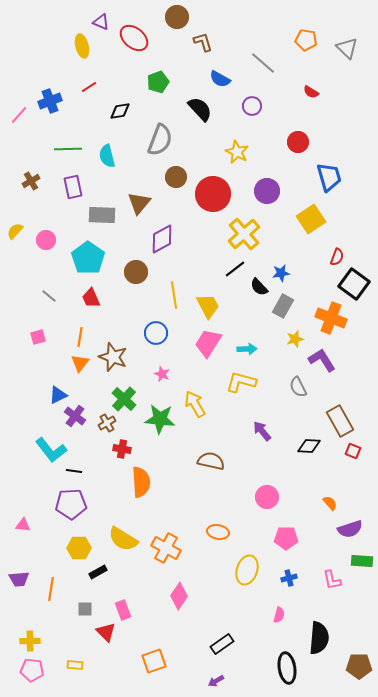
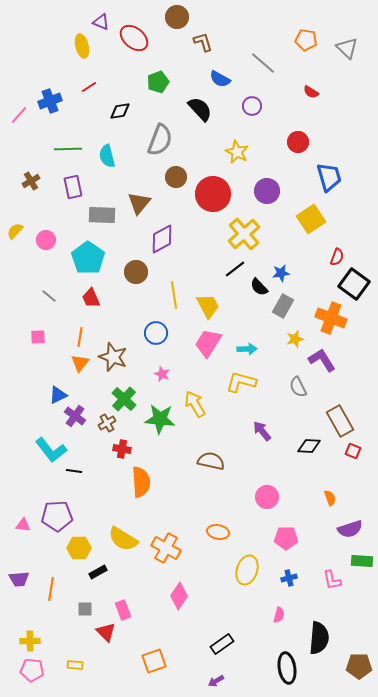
pink square at (38, 337): rotated 14 degrees clockwise
orange semicircle at (330, 503): moved 5 px up; rotated 21 degrees clockwise
purple pentagon at (71, 504): moved 14 px left, 12 px down
